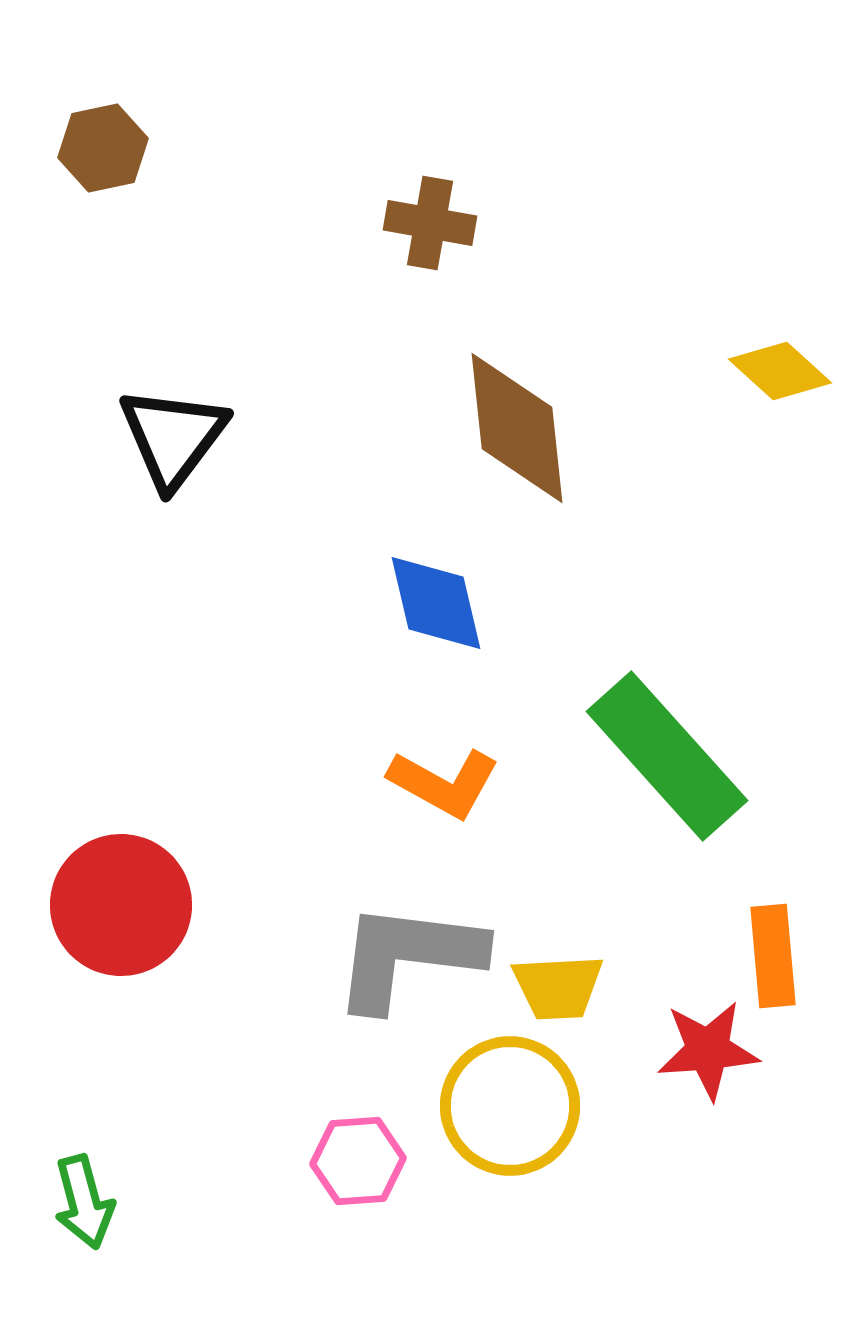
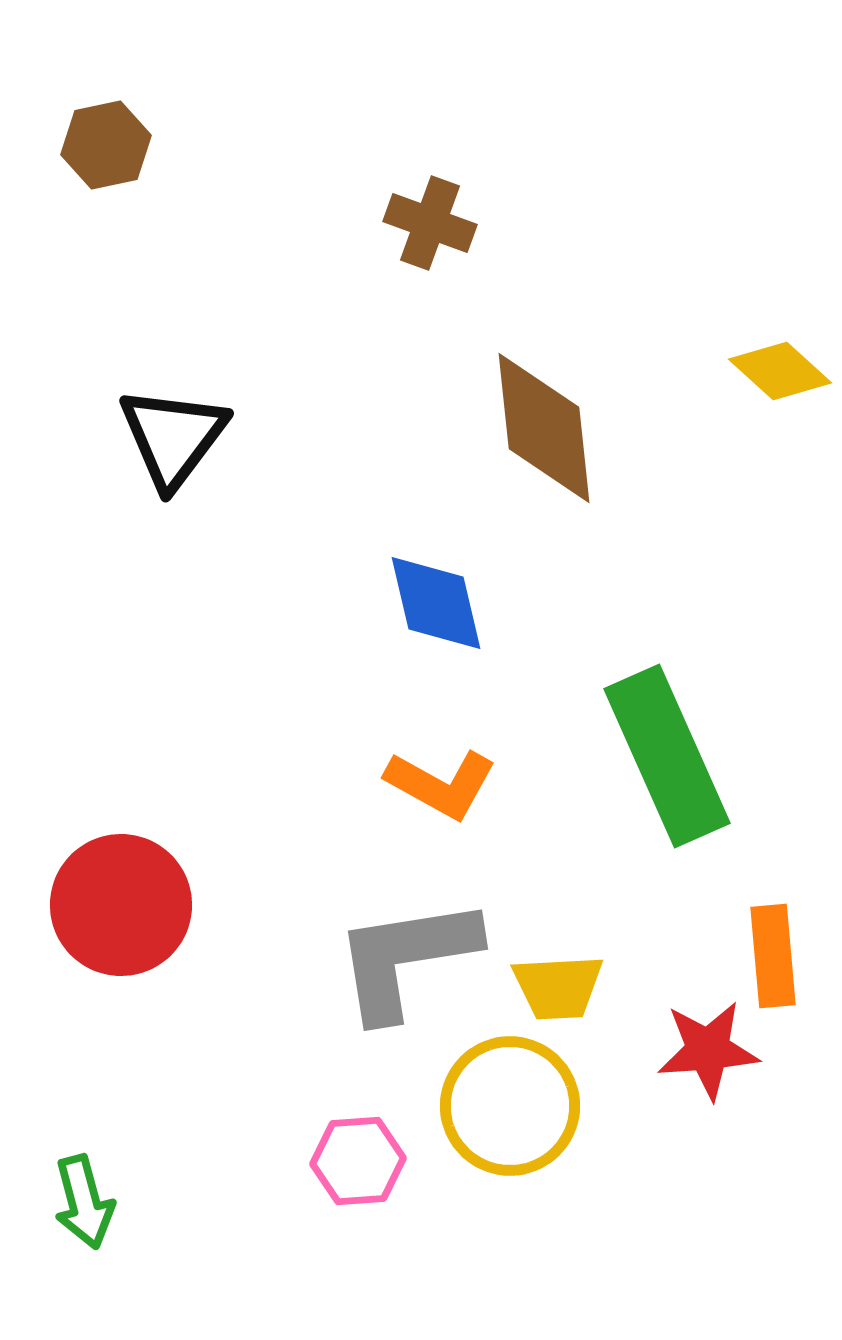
brown hexagon: moved 3 px right, 3 px up
brown cross: rotated 10 degrees clockwise
brown diamond: moved 27 px right
green rectangle: rotated 18 degrees clockwise
orange L-shape: moved 3 px left, 1 px down
gray L-shape: moved 2 px left, 2 px down; rotated 16 degrees counterclockwise
